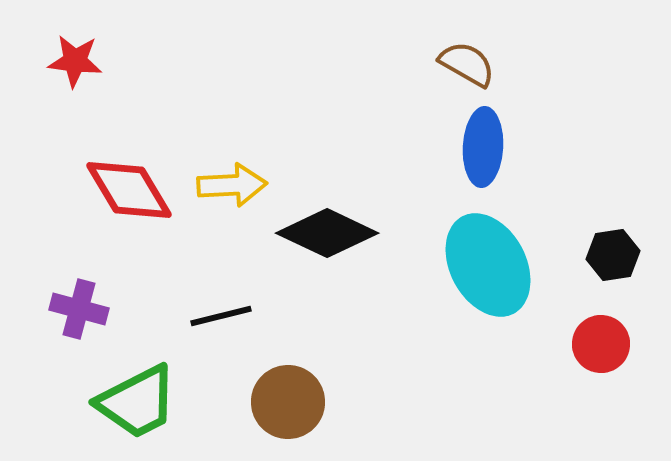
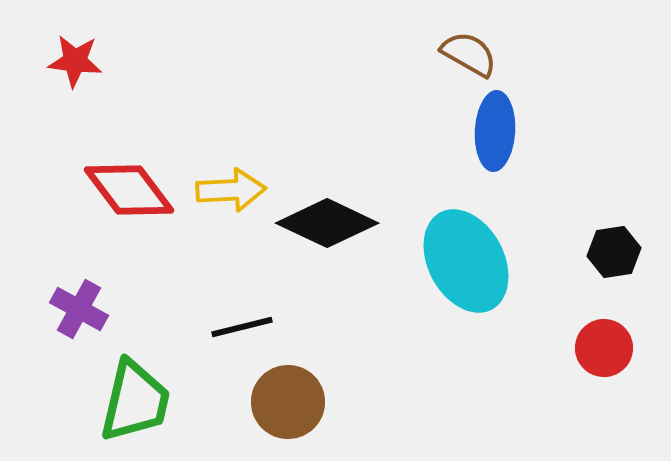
brown semicircle: moved 2 px right, 10 px up
blue ellipse: moved 12 px right, 16 px up
yellow arrow: moved 1 px left, 5 px down
red diamond: rotated 6 degrees counterclockwise
black diamond: moved 10 px up
black hexagon: moved 1 px right, 3 px up
cyan ellipse: moved 22 px left, 4 px up
purple cross: rotated 14 degrees clockwise
black line: moved 21 px right, 11 px down
red circle: moved 3 px right, 4 px down
green trapezoid: moved 2 px left, 1 px up; rotated 50 degrees counterclockwise
